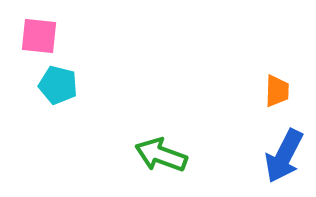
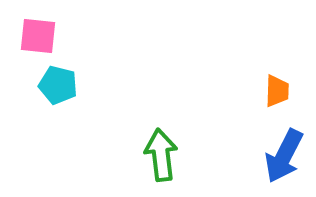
pink square: moved 1 px left
green arrow: rotated 63 degrees clockwise
